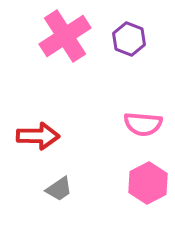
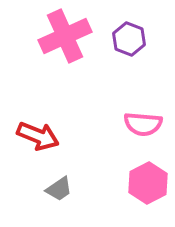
pink cross: rotated 9 degrees clockwise
red arrow: rotated 21 degrees clockwise
